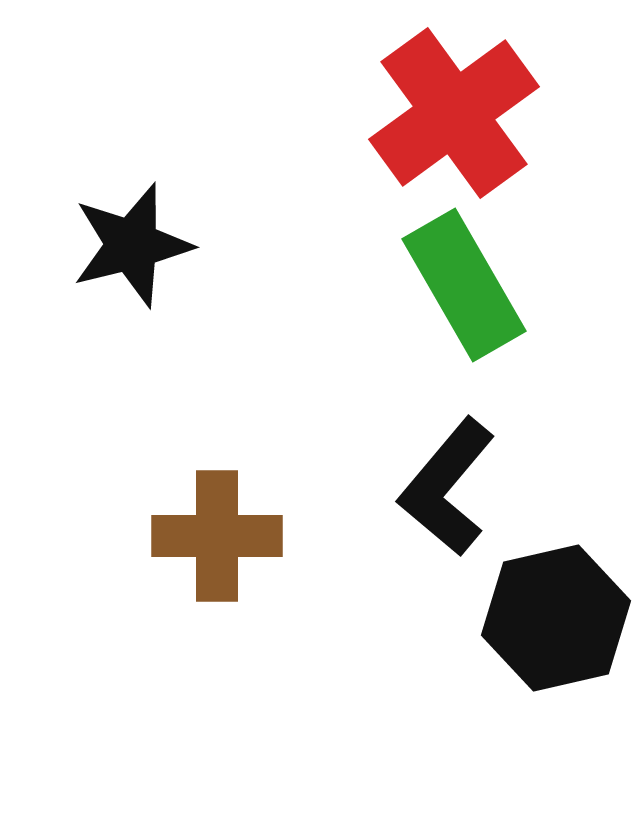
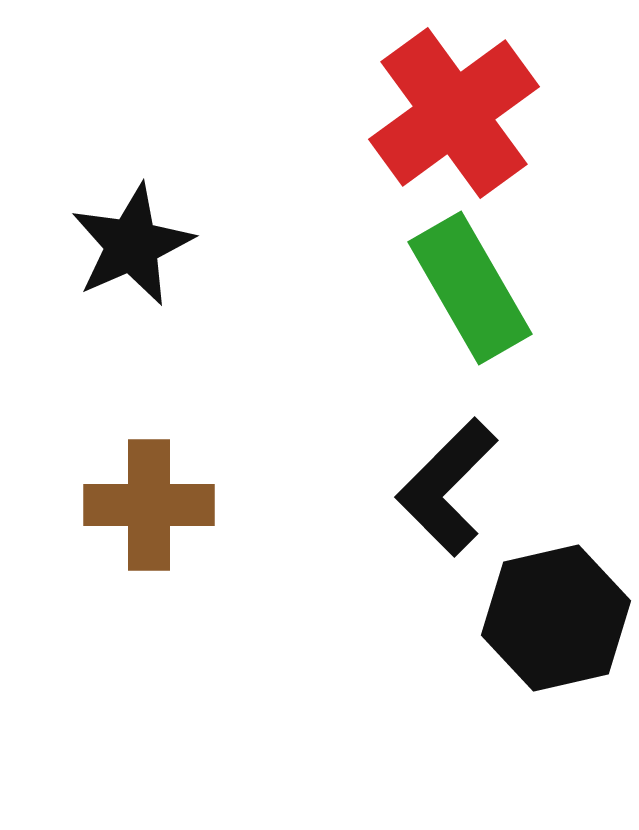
black star: rotated 10 degrees counterclockwise
green rectangle: moved 6 px right, 3 px down
black L-shape: rotated 5 degrees clockwise
brown cross: moved 68 px left, 31 px up
